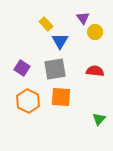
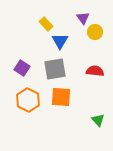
orange hexagon: moved 1 px up
green triangle: moved 1 px left, 1 px down; rotated 24 degrees counterclockwise
